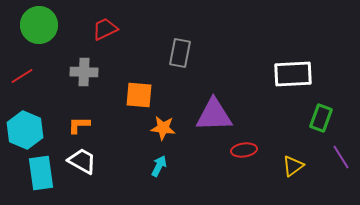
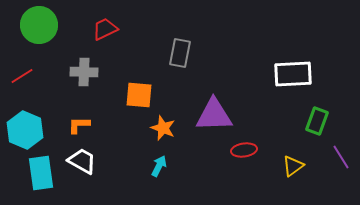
green rectangle: moved 4 px left, 3 px down
orange star: rotated 15 degrees clockwise
